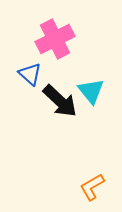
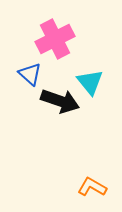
cyan triangle: moved 1 px left, 9 px up
black arrow: rotated 24 degrees counterclockwise
orange L-shape: rotated 60 degrees clockwise
